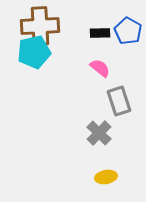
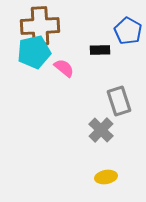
black rectangle: moved 17 px down
pink semicircle: moved 36 px left
gray cross: moved 2 px right, 3 px up
